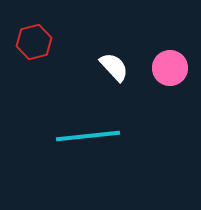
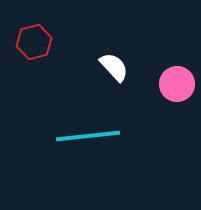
pink circle: moved 7 px right, 16 px down
